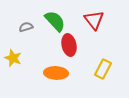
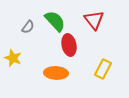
gray semicircle: moved 2 px right; rotated 144 degrees clockwise
